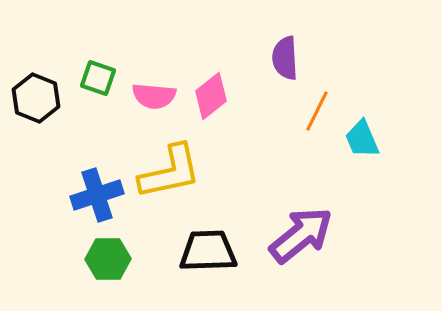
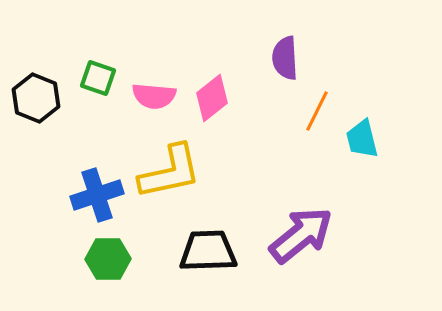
pink diamond: moved 1 px right, 2 px down
cyan trapezoid: rotated 9 degrees clockwise
